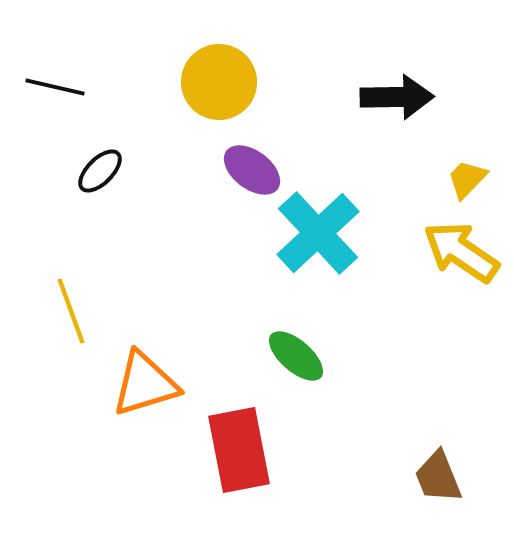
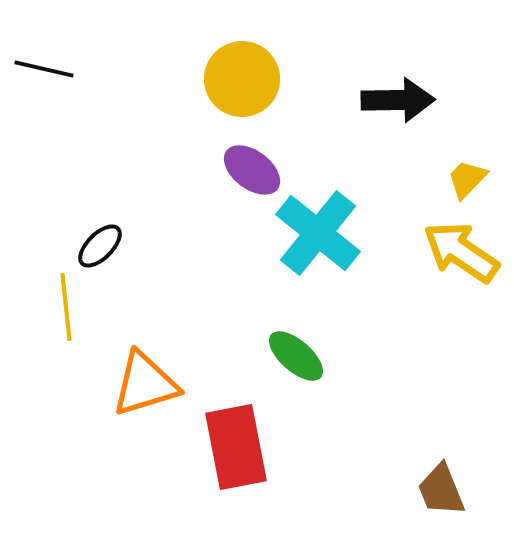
yellow circle: moved 23 px right, 3 px up
black line: moved 11 px left, 18 px up
black arrow: moved 1 px right, 3 px down
black ellipse: moved 75 px down
cyan cross: rotated 8 degrees counterclockwise
yellow line: moved 5 px left, 4 px up; rotated 14 degrees clockwise
red rectangle: moved 3 px left, 3 px up
brown trapezoid: moved 3 px right, 13 px down
